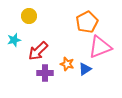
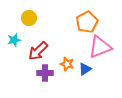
yellow circle: moved 2 px down
